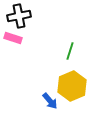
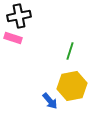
yellow hexagon: rotated 12 degrees clockwise
